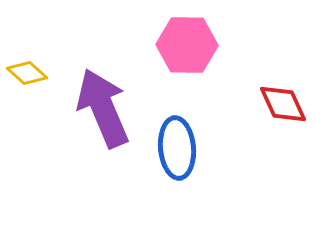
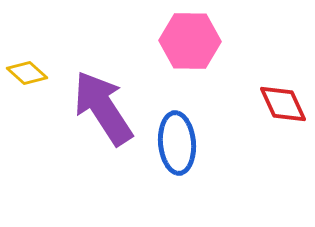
pink hexagon: moved 3 px right, 4 px up
purple arrow: rotated 10 degrees counterclockwise
blue ellipse: moved 5 px up
